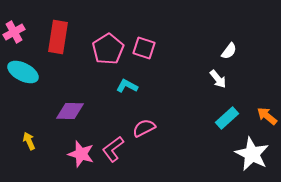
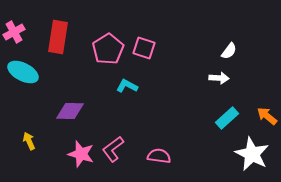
white arrow: moved 1 px right, 1 px up; rotated 48 degrees counterclockwise
pink semicircle: moved 15 px right, 28 px down; rotated 35 degrees clockwise
